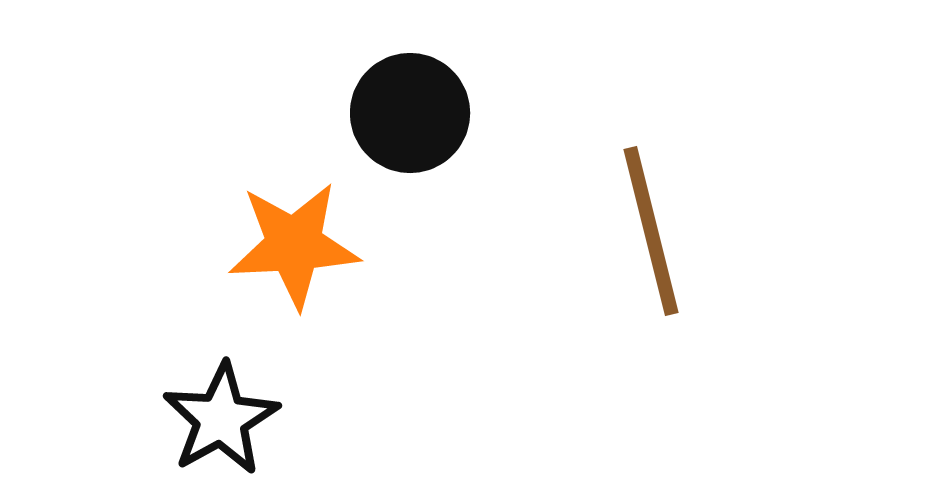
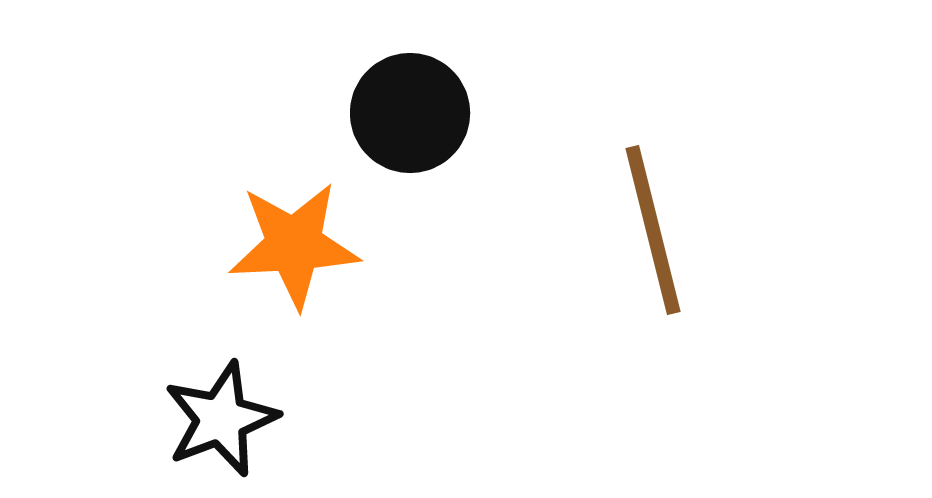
brown line: moved 2 px right, 1 px up
black star: rotated 8 degrees clockwise
